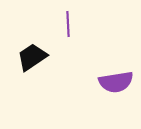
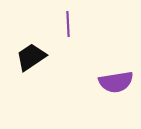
black trapezoid: moved 1 px left
